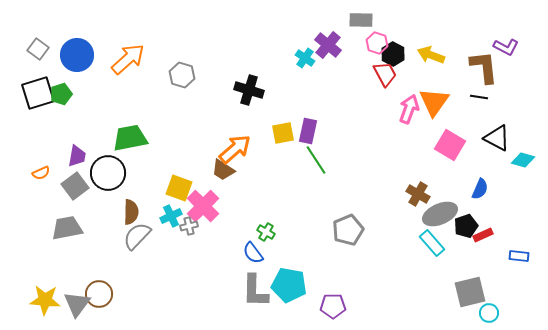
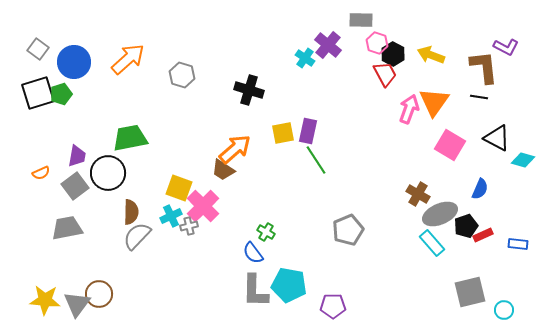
blue circle at (77, 55): moved 3 px left, 7 px down
blue rectangle at (519, 256): moved 1 px left, 12 px up
cyan circle at (489, 313): moved 15 px right, 3 px up
